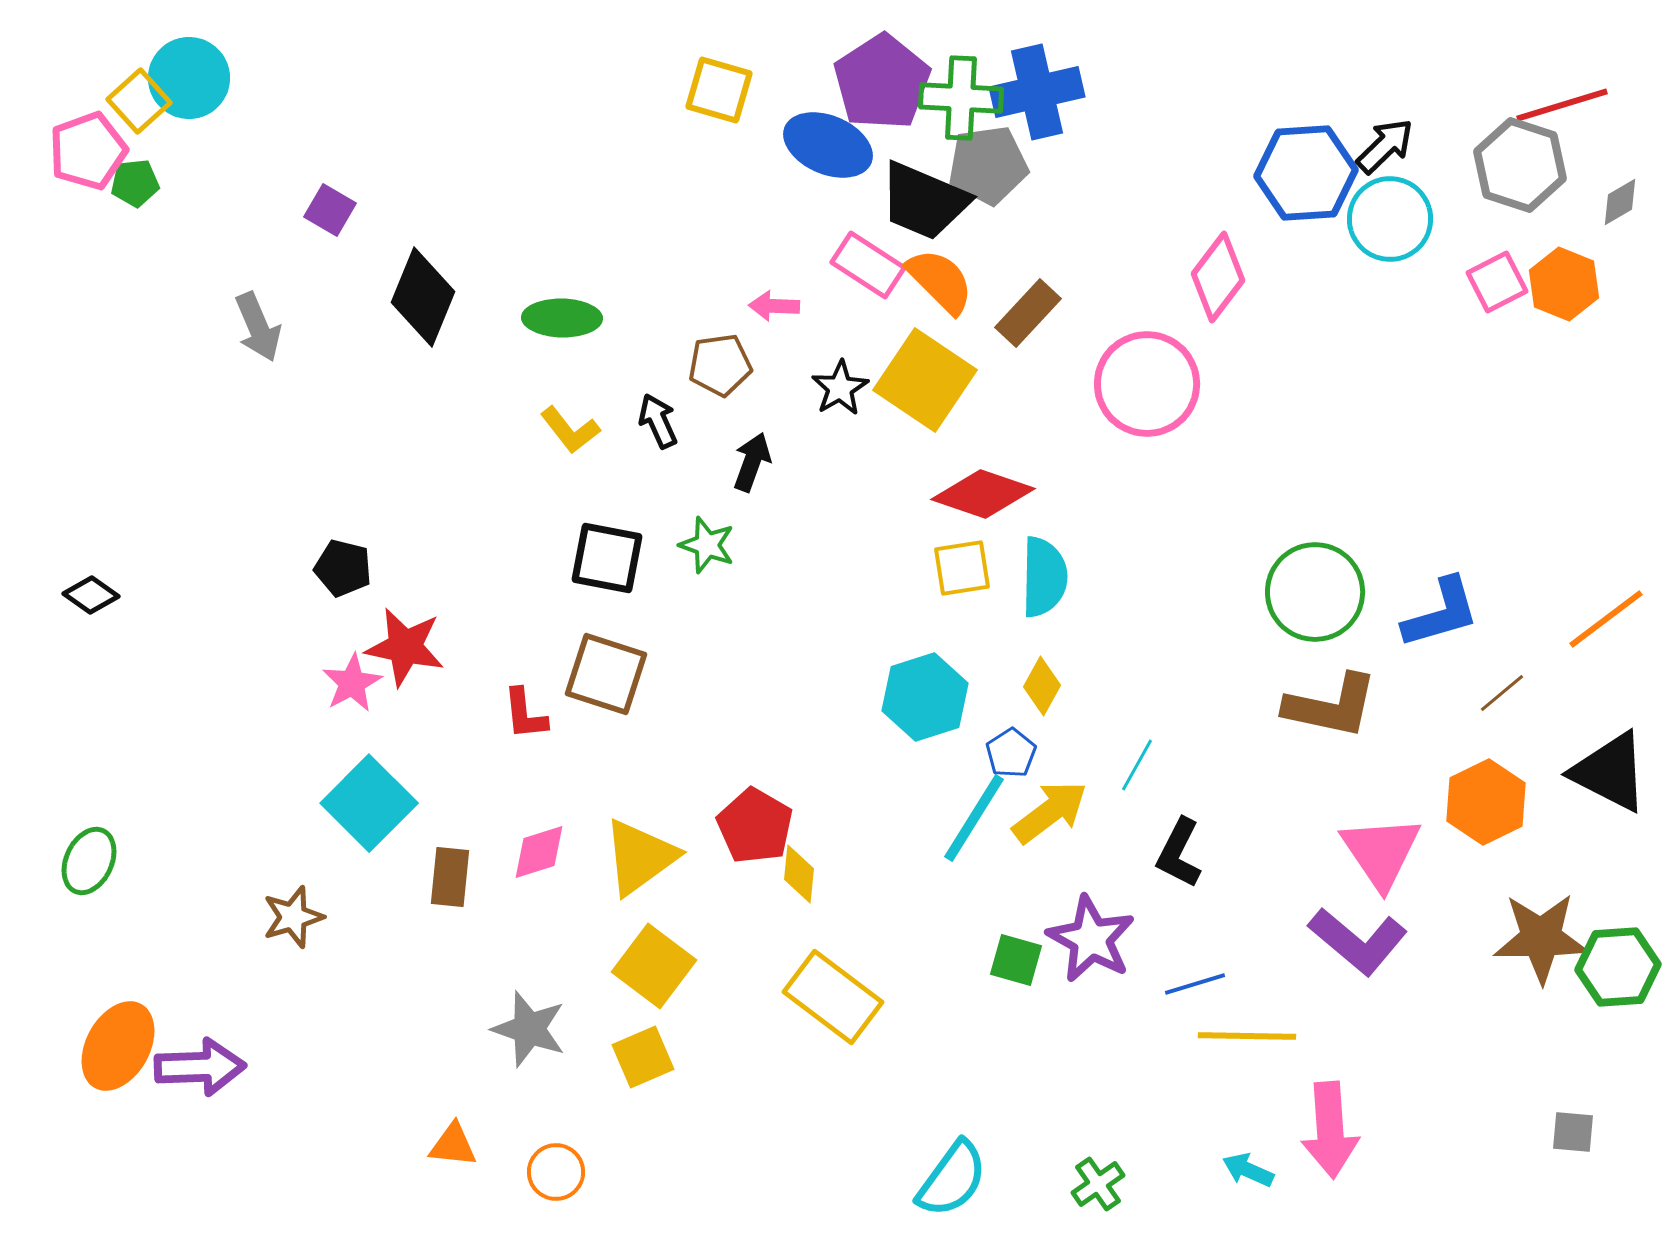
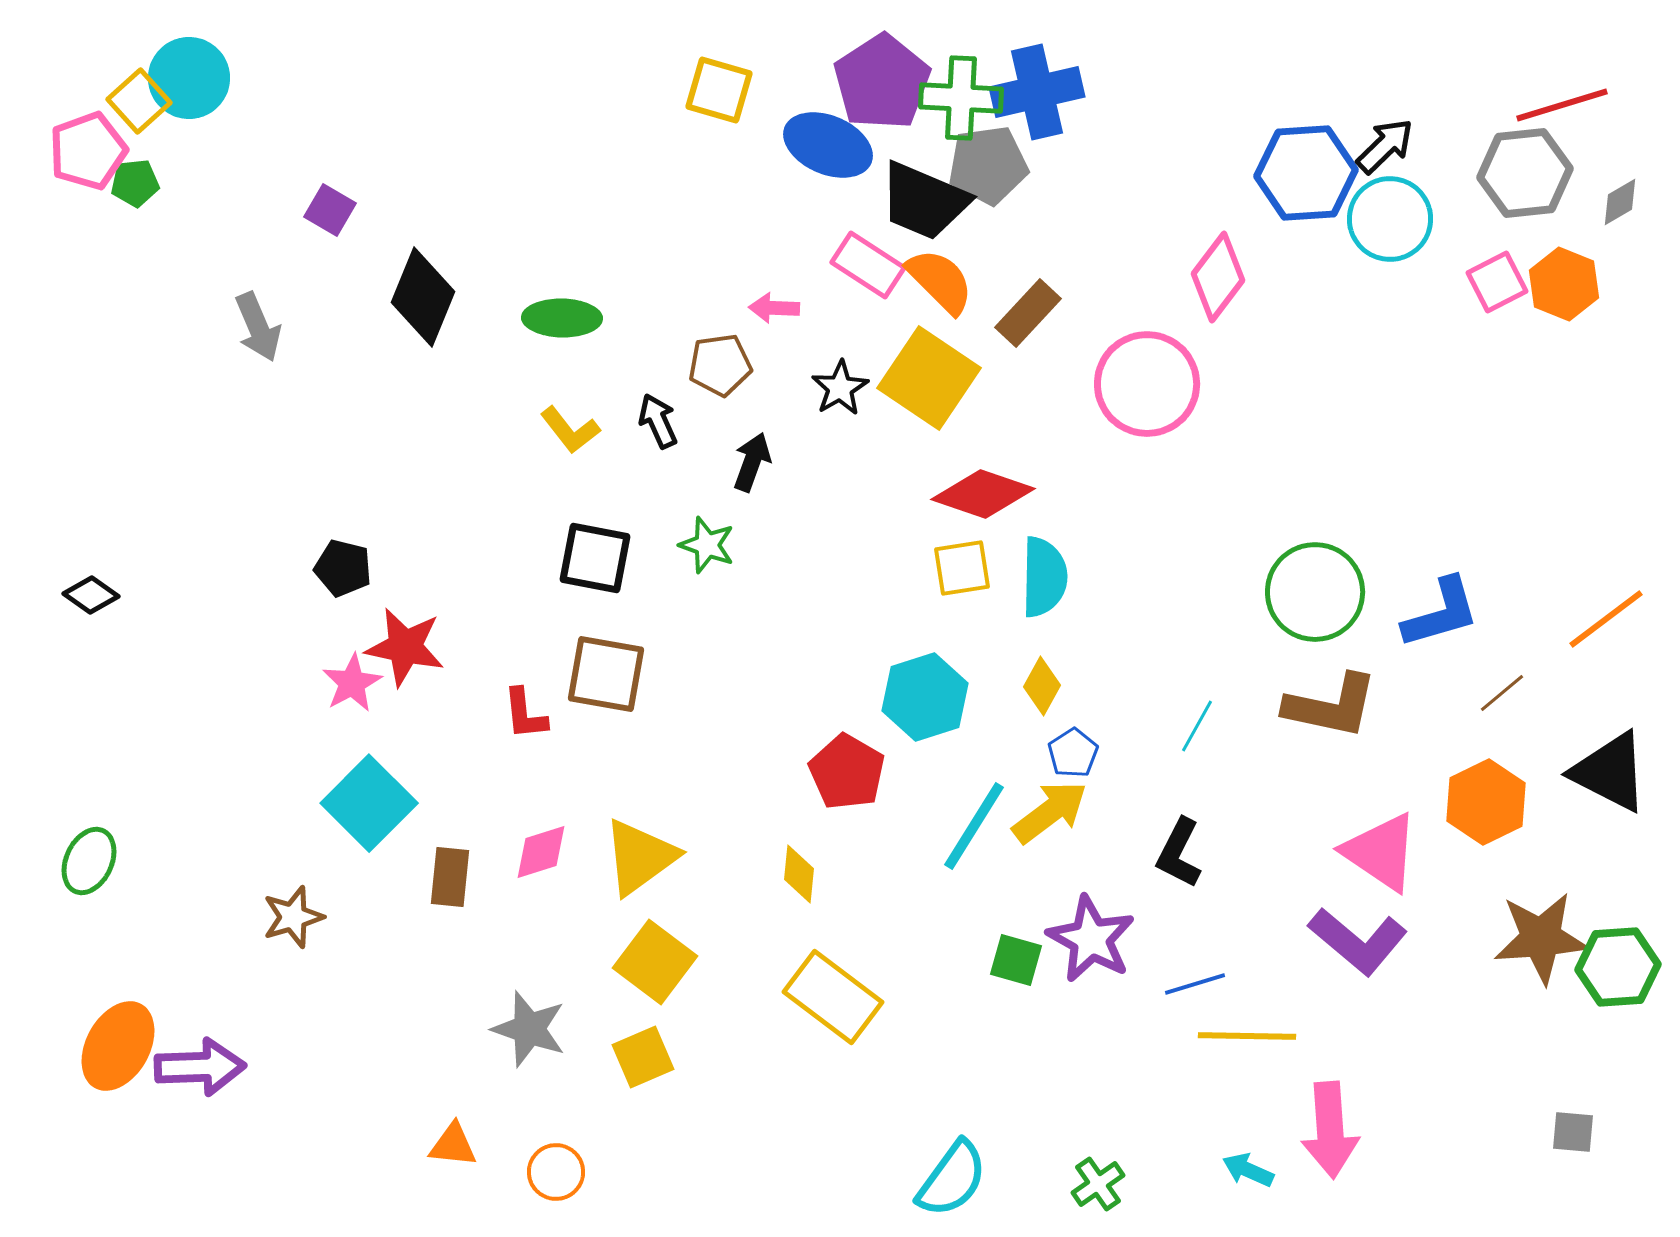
gray hexagon at (1520, 165): moved 5 px right, 8 px down; rotated 24 degrees counterclockwise
pink arrow at (774, 306): moved 2 px down
yellow square at (925, 380): moved 4 px right, 2 px up
black square at (607, 558): moved 12 px left
brown square at (606, 674): rotated 8 degrees counterclockwise
blue pentagon at (1011, 753): moved 62 px right
cyan line at (1137, 765): moved 60 px right, 39 px up
cyan line at (974, 818): moved 8 px down
red pentagon at (755, 826): moved 92 px right, 54 px up
pink diamond at (539, 852): moved 2 px right
pink triangle at (1381, 852): rotated 22 degrees counterclockwise
brown star at (1541, 938): rotated 4 degrees counterclockwise
yellow square at (654, 966): moved 1 px right, 4 px up
